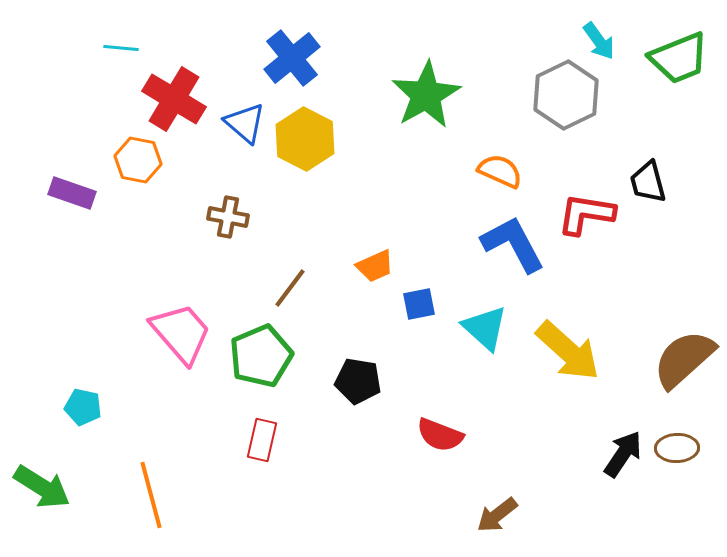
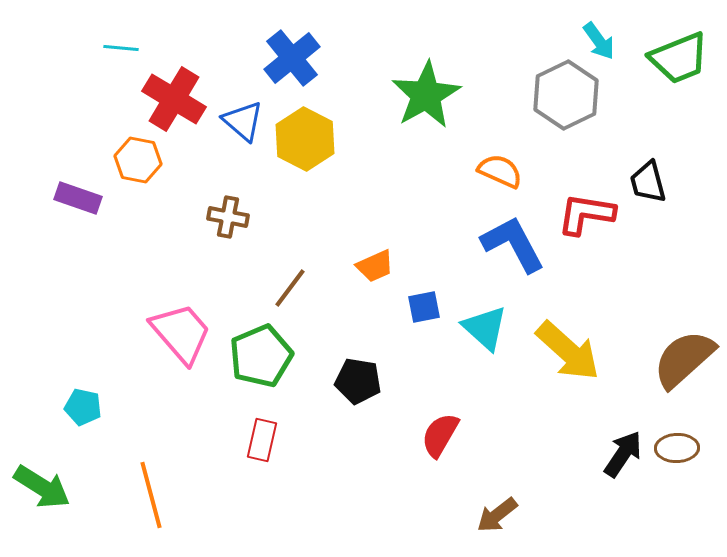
blue triangle: moved 2 px left, 2 px up
purple rectangle: moved 6 px right, 5 px down
blue square: moved 5 px right, 3 px down
red semicircle: rotated 99 degrees clockwise
